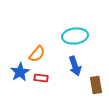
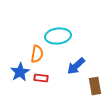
cyan ellipse: moved 17 px left
orange semicircle: rotated 30 degrees counterclockwise
blue arrow: moved 1 px right; rotated 66 degrees clockwise
brown rectangle: moved 1 px left, 1 px down
